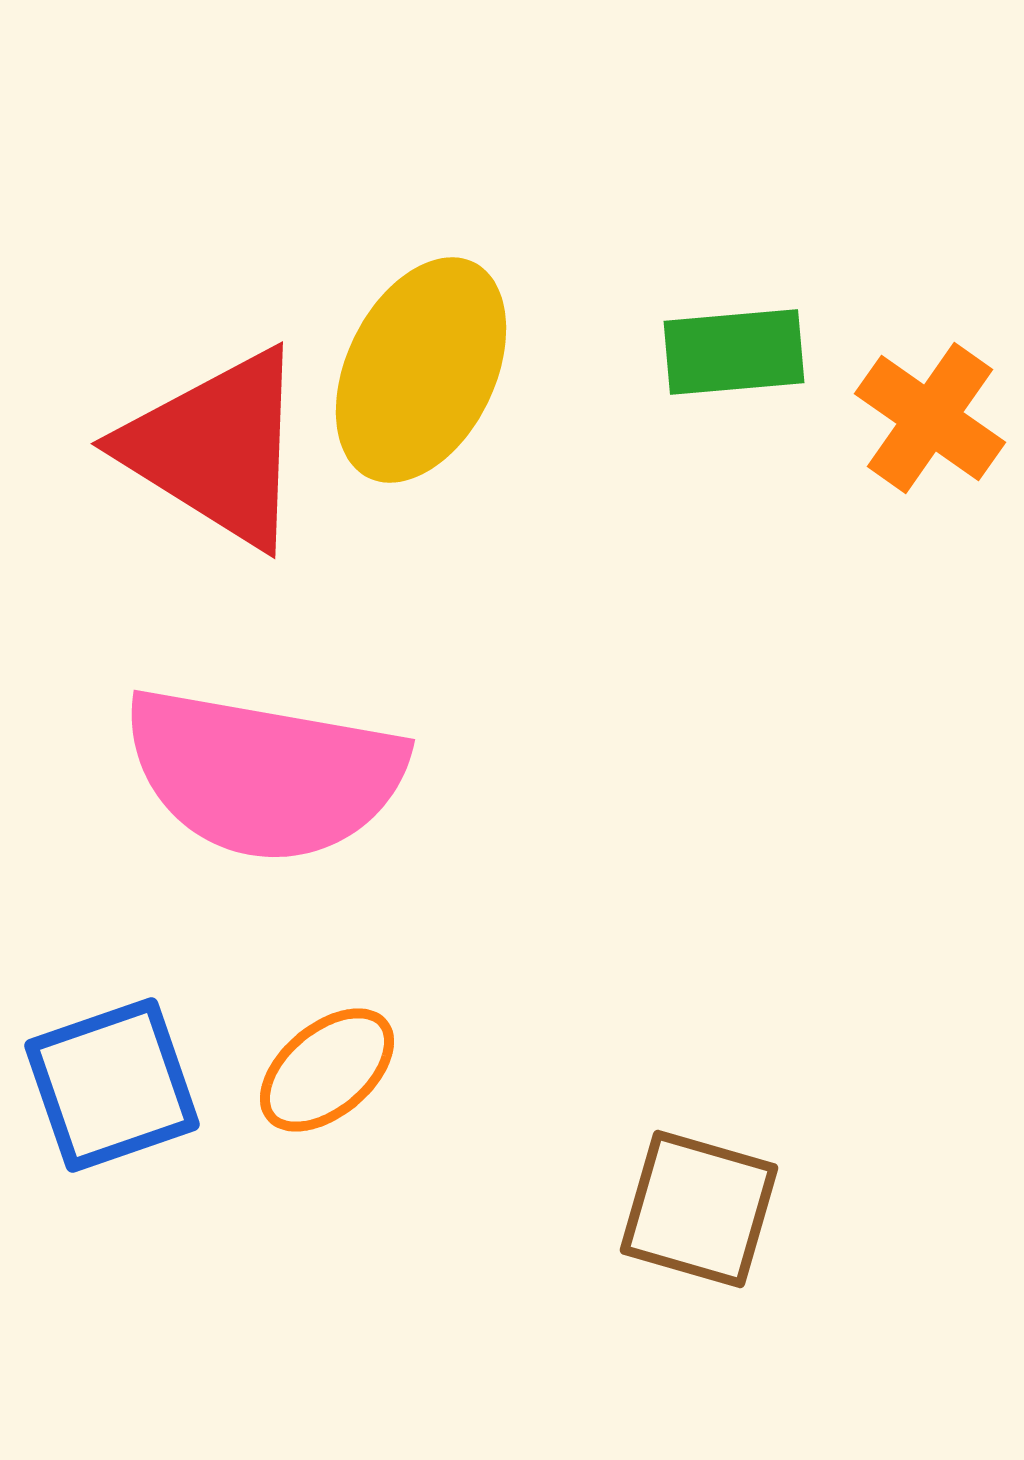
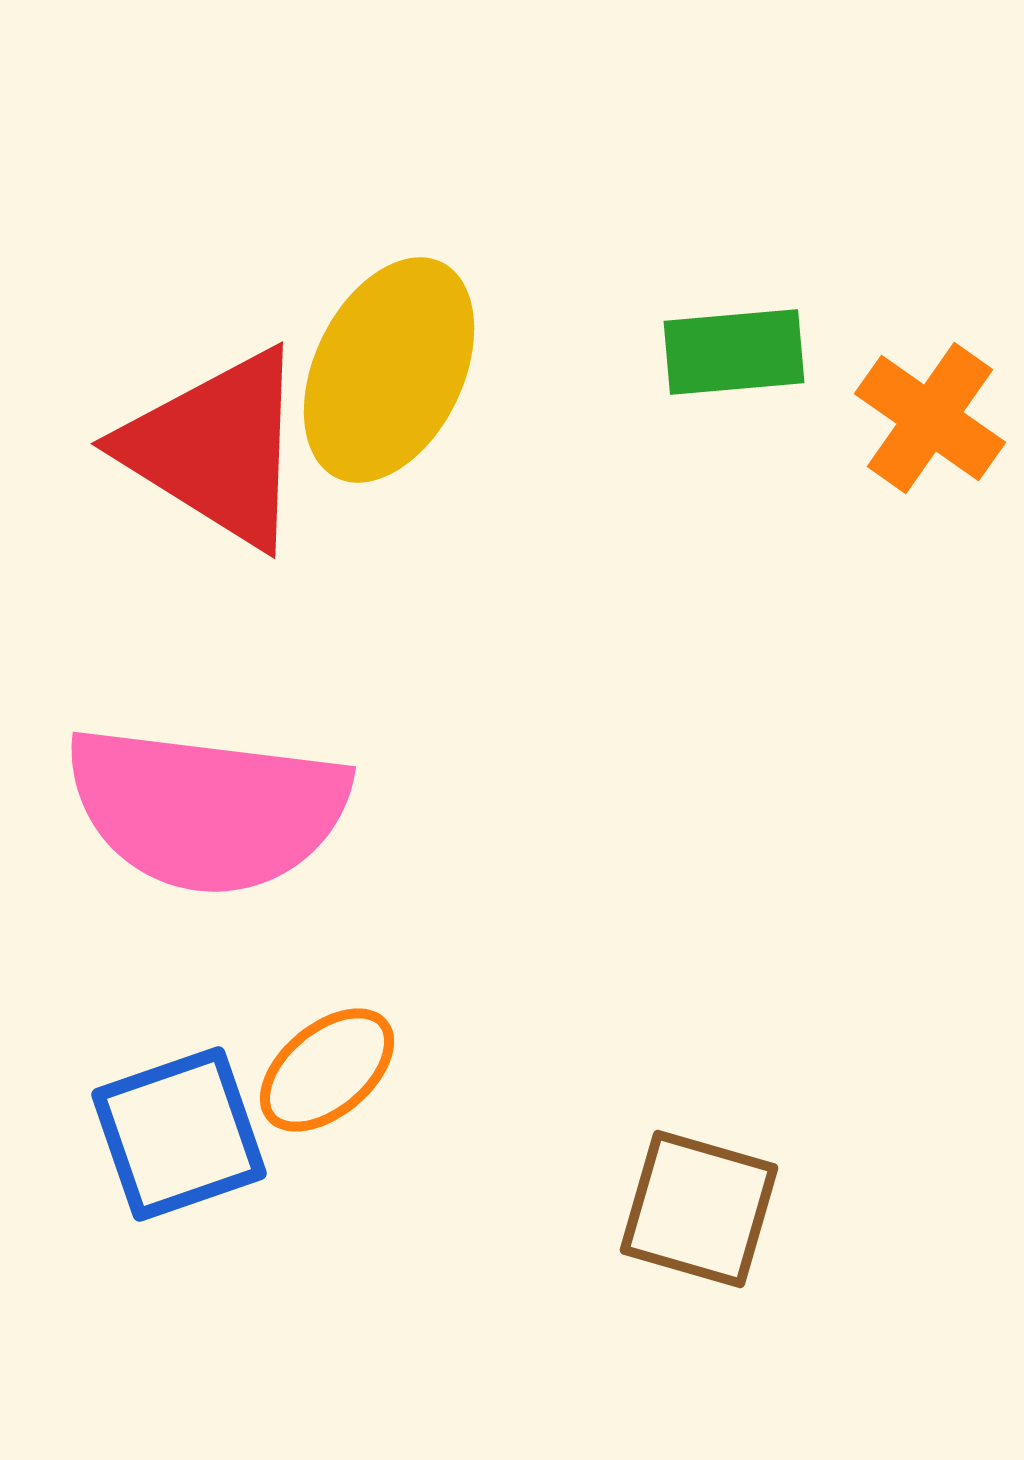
yellow ellipse: moved 32 px left
pink semicircle: moved 57 px left, 35 px down; rotated 3 degrees counterclockwise
blue square: moved 67 px right, 49 px down
